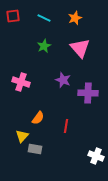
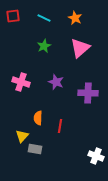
orange star: rotated 24 degrees counterclockwise
pink triangle: rotated 30 degrees clockwise
purple star: moved 7 px left, 2 px down
orange semicircle: rotated 144 degrees clockwise
red line: moved 6 px left
